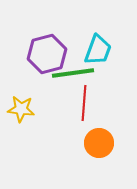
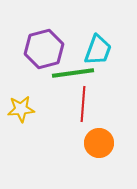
purple hexagon: moved 3 px left, 5 px up
red line: moved 1 px left, 1 px down
yellow star: rotated 12 degrees counterclockwise
